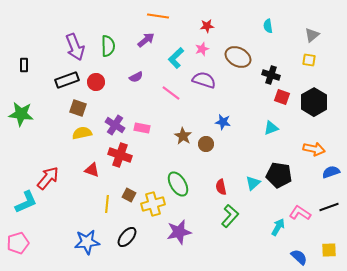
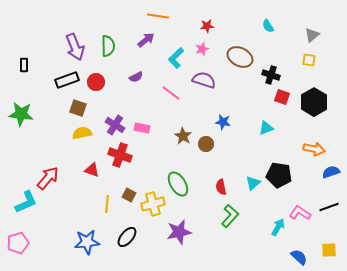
cyan semicircle at (268, 26): rotated 24 degrees counterclockwise
brown ellipse at (238, 57): moved 2 px right
cyan triangle at (271, 128): moved 5 px left
